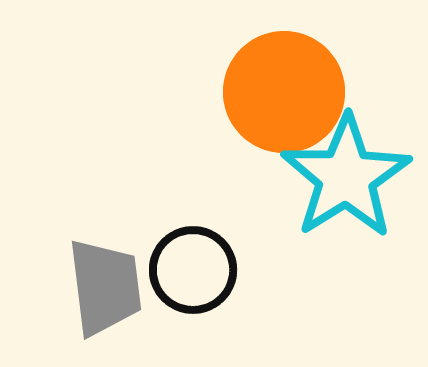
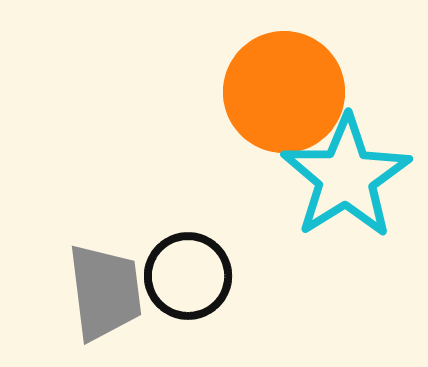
black circle: moved 5 px left, 6 px down
gray trapezoid: moved 5 px down
